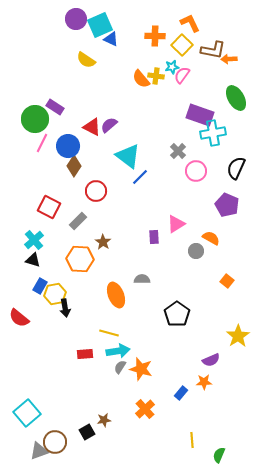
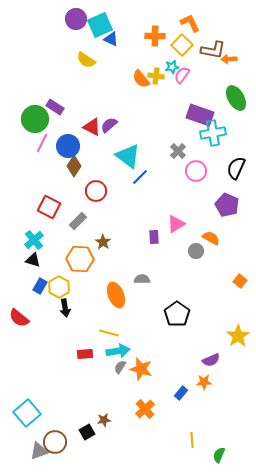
orange square at (227, 281): moved 13 px right
yellow hexagon at (55, 294): moved 4 px right, 7 px up; rotated 20 degrees counterclockwise
